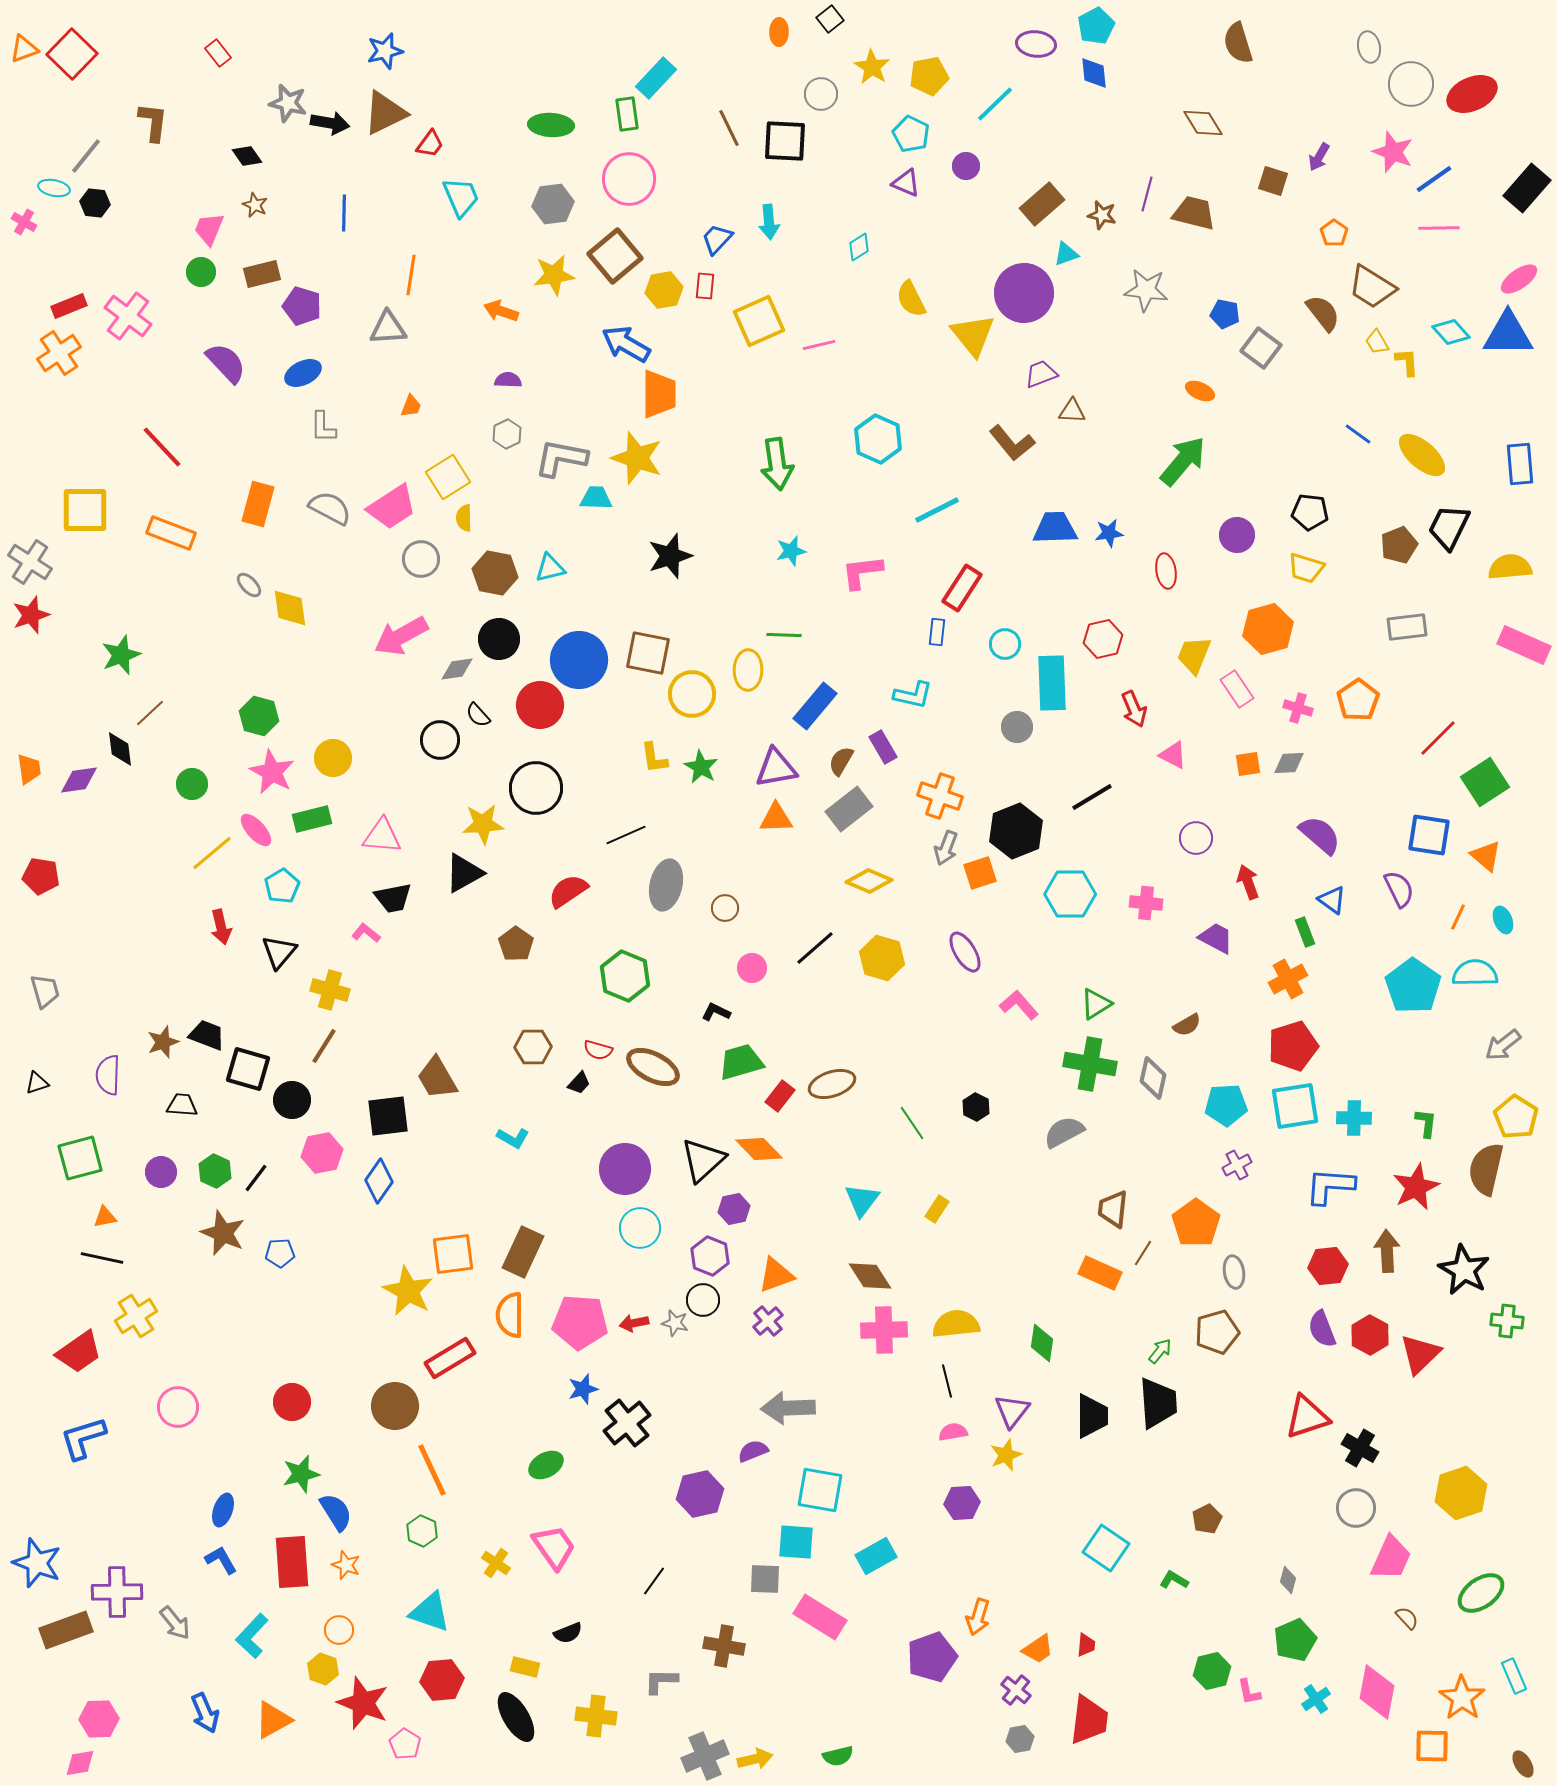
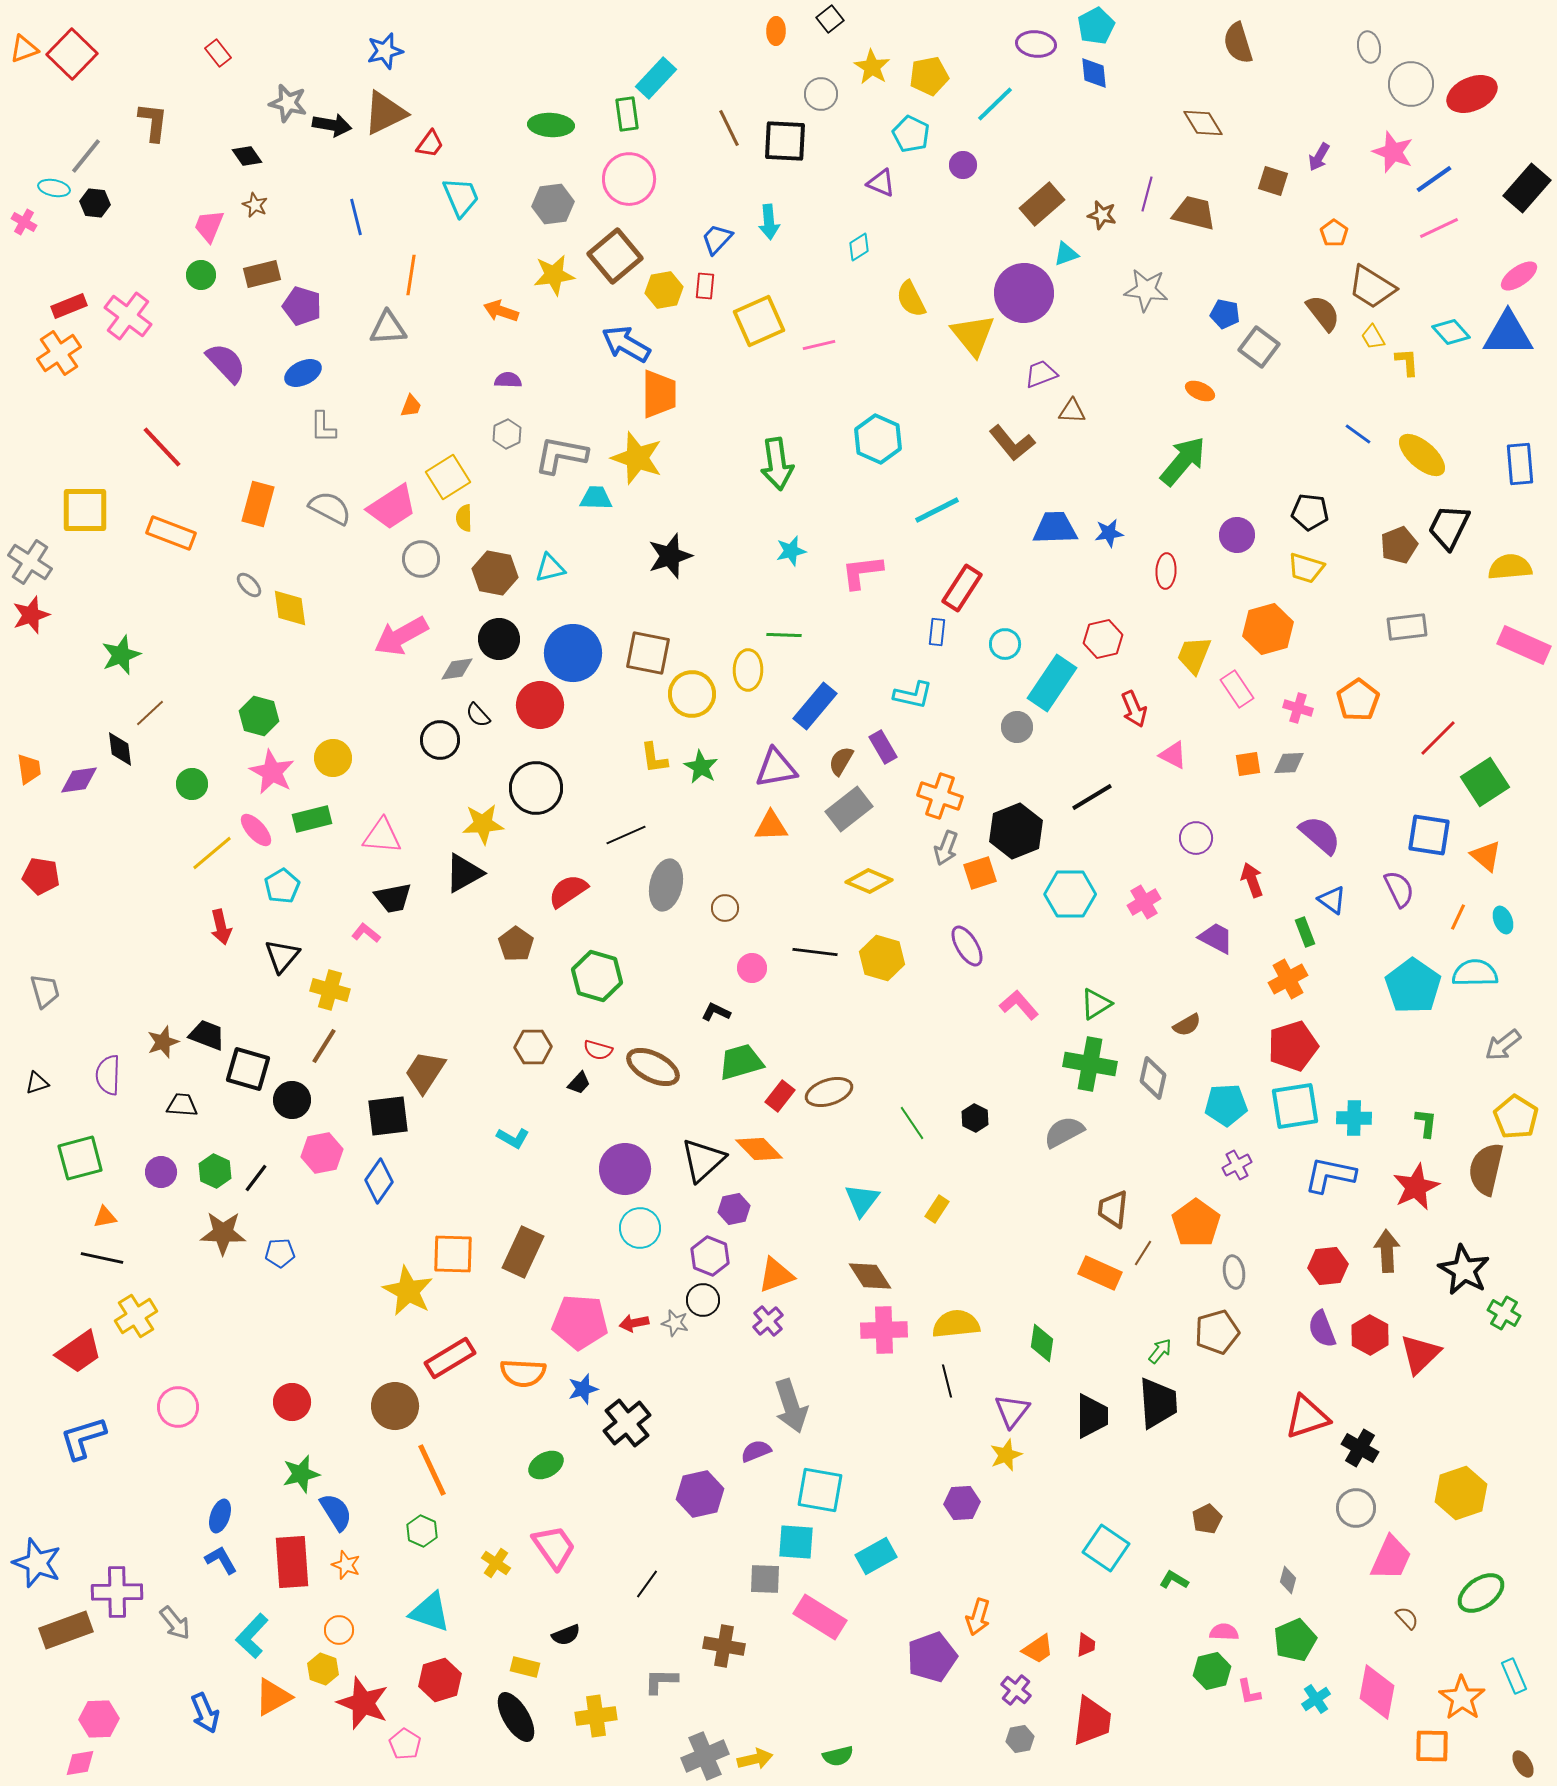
orange ellipse at (779, 32): moved 3 px left, 1 px up
black arrow at (330, 123): moved 2 px right, 2 px down
purple circle at (966, 166): moved 3 px left, 1 px up
purple triangle at (906, 183): moved 25 px left
blue line at (344, 213): moved 12 px right, 4 px down; rotated 15 degrees counterclockwise
pink line at (1439, 228): rotated 24 degrees counterclockwise
pink trapezoid at (209, 229): moved 3 px up
green circle at (201, 272): moved 3 px down
pink ellipse at (1519, 279): moved 3 px up
yellow trapezoid at (1377, 342): moved 4 px left, 5 px up
gray square at (1261, 348): moved 2 px left, 1 px up
gray L-shape at (561, 458): moved 3 px up
red ellipse at (1166, 571): rotated 12 degrees clockwise
blue circle at (579, 660): moved 6 px left, 7 px up
cyan rectangle at (1052, 683): rotated 36 degrees clockwise
orange triangle at (776, 818): moved 5 px left, 8 px down
red arrow at (1248, 882): moved 4 px right, 2 px up
pink cross at (1146, 903): moved 2 px left, 1 px up; rotated 36 degrees counterclockwise
black line at (815, 948): moved 4 px down; rotated 48 degrees clockwise
black triangle at (279, 952): moved 3 px right, 4 px down
purple ellipse at (965, 952): moved 2 px right, 6 px up
green hexagon at (625, 976): moved 28 px left; rotated 6 degrees counterclockwise
brown trapezoid at (437, 1078): moved 12 px left, 6 px up; rotated 63 degrees clockwise
brown ellipse at (832, 1084): moved 3 px left, 8 px down
black hexagon at (976, 1107): moved 1 px left, 11 px down
blue L-shape at (1330, 1186): moved 11 px up; rotated 8 degrees clockwise
brown star at (223, 1233): rotated 21 degrees counterclockwise
orange square at (453, 1254): rotated 9 degrees clockwise
orange semicircle at (510, 1315): moved 13 px right, 58 px down; rotated 87 degrees counterclockwise
green cross at (1507, 1321): moved 3 px left, 8 px up; rotated 24 degrees clockwise
gray arrow at (788, 1408): moved 3 px right, 2 px up; rotated 106 degrees counterclockwise
pink semicircle at (953, 1432): moved 271 px right, 200 px down; rotated 12 degrees clockwise
purple semicircle at (753, 1451): moved 3 px right
blue ellipse at (223, 1510): moved 3 px left, 6 px down
black line at (654, 1581): moved 7 px left, 3 px down
black semicircle at (568, 1633): moved 2 px left, 2 px down
red hexagon at (442, 1680): moved 2 px left; rotated 12 degrees counterclockwise
yellow cross at (596, 1716): rotated 15 degrees counterclockwise
orange triangle at (273, 1720): moved 23 px up
red trapezoid at (1089, 1720): moved 3 px right, 1 px down
